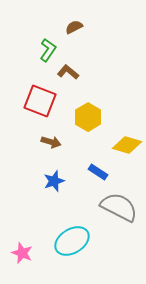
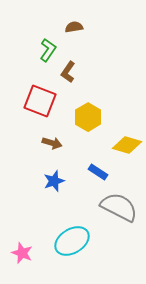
brown semicircle: rotated 18 degrees clockwise
brown L-shape: rotated 95 degrees counterclockwise
brown arrow: moved 1 px right, 1 px down
